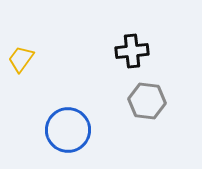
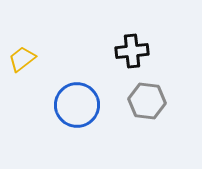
yellow trapezoid: moved 1 px right; rotated 16 degrees clockwise
blue circle: moved 9 px right, 25 px up
